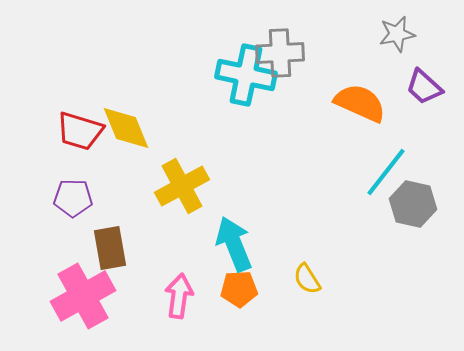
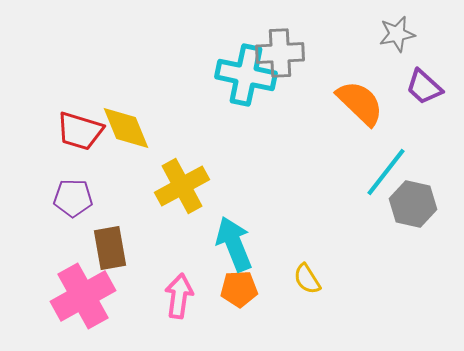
orange semicircle: rotated 20 degrees clockwise
